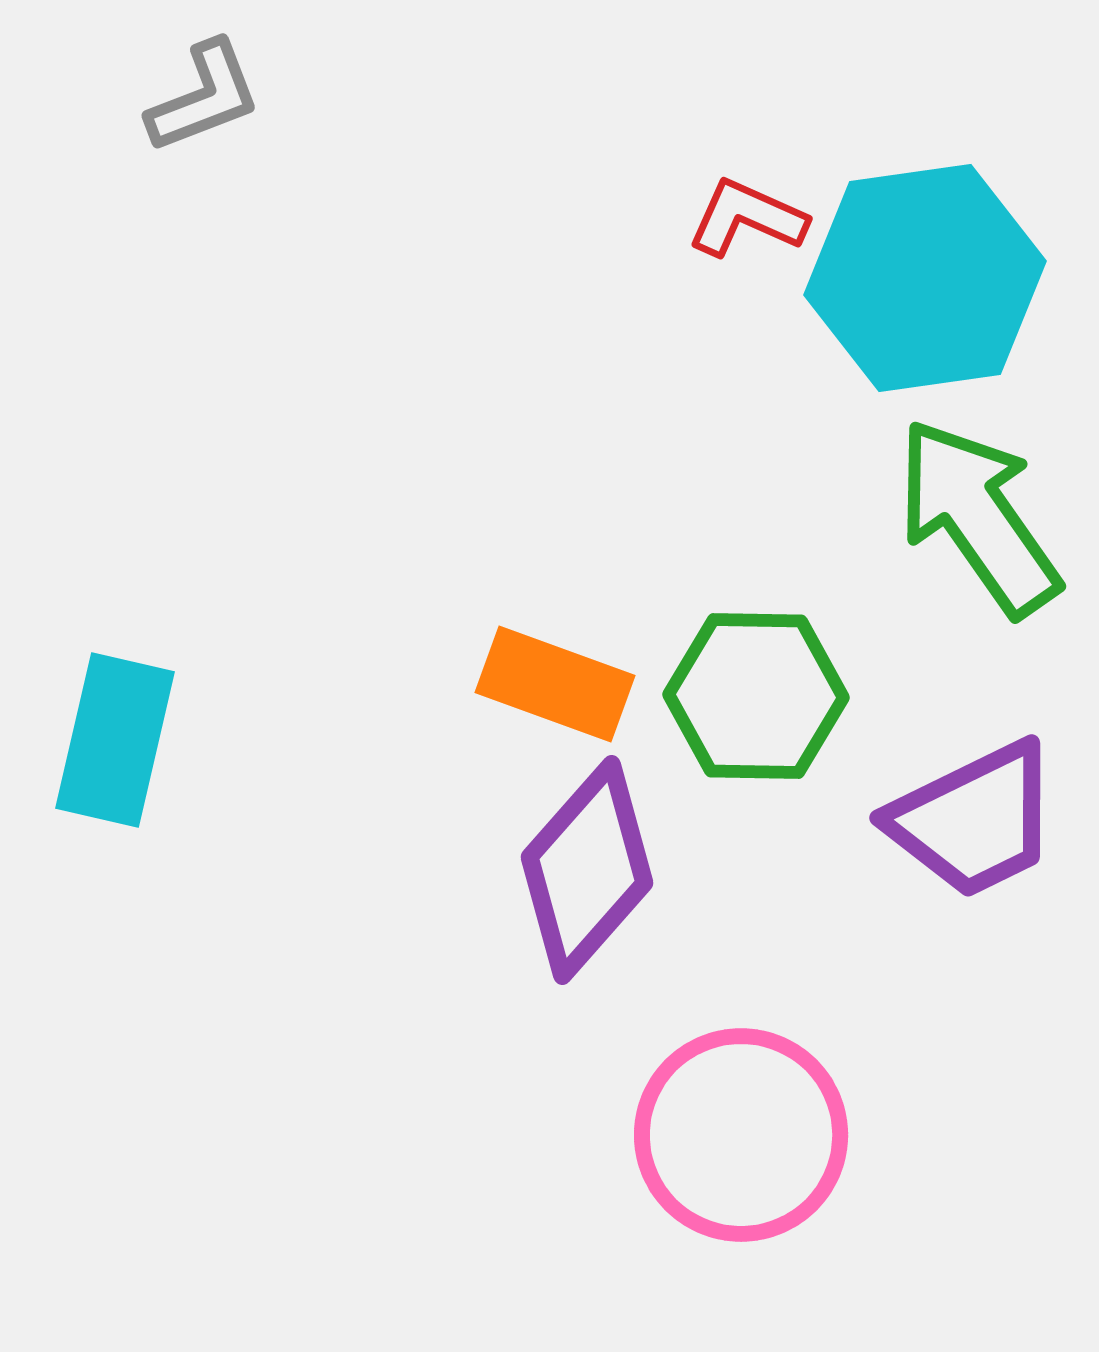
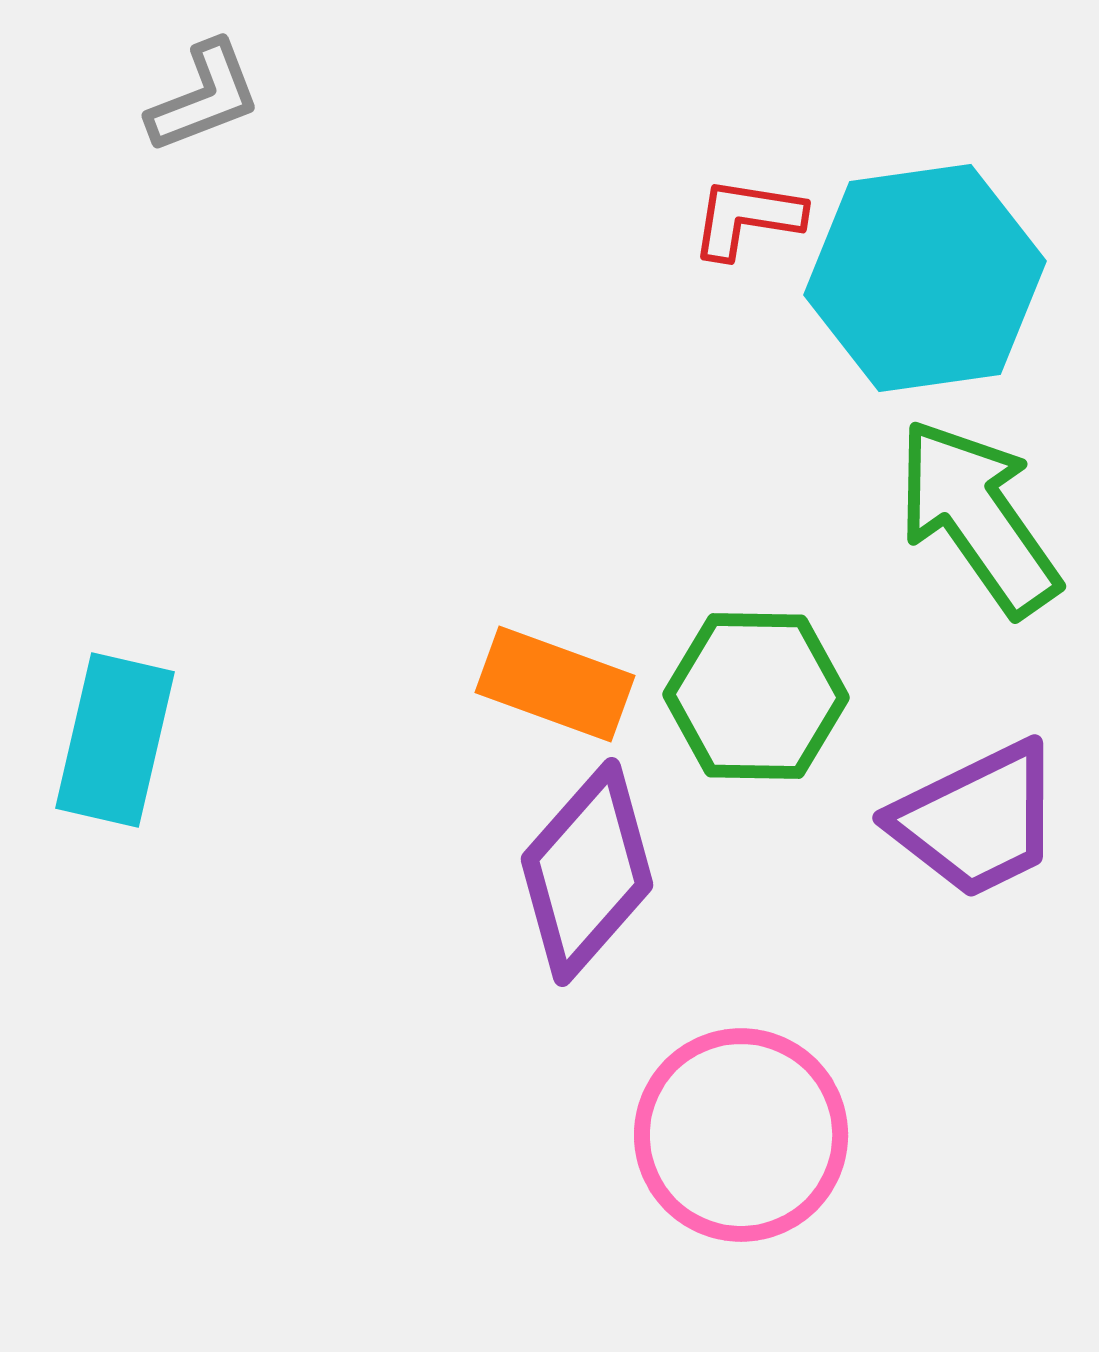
red L-shape: rotated 15 degrees counterclockwise
purple trapezoid: moved 3 px right
purple diamond: moved 2 px down
